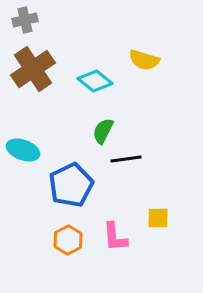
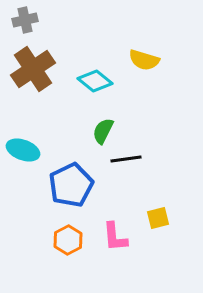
yellow square: rotated 15 degrees counterclockwise
